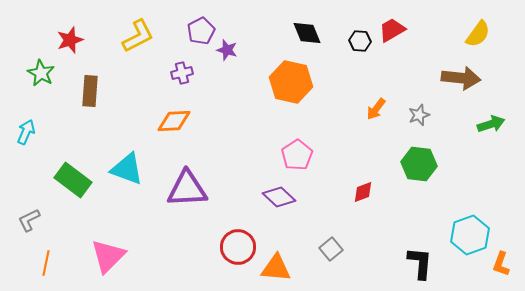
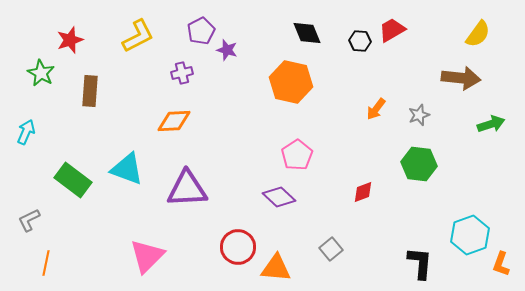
pink triangle: moved 39 px right
